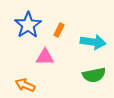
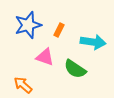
blue star: rotated 16 degrees clockwise
pink triangle: rotated 18 degrees clockwise
green semicircle: moved 19 px left, 6 px up; rotated 45 degrees clockwise
orange arrow: moved 2 px left; rotated 18 degrees clockwise
